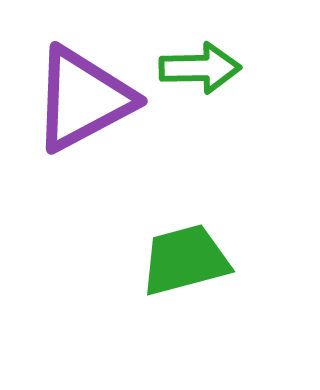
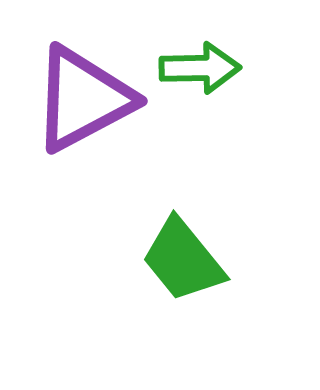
green trapezoid: moved 2 px left; rotated 114 degrees counterclockwise
